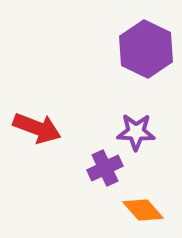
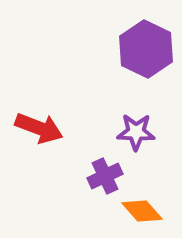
red arrow: moved 2 px right
purple cross: moved 8 px down
orange diamond: moved 1 px left, 1 px down
